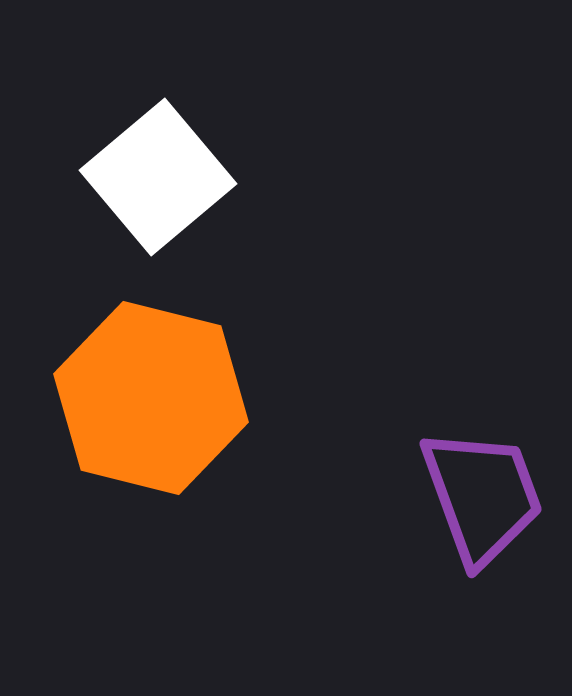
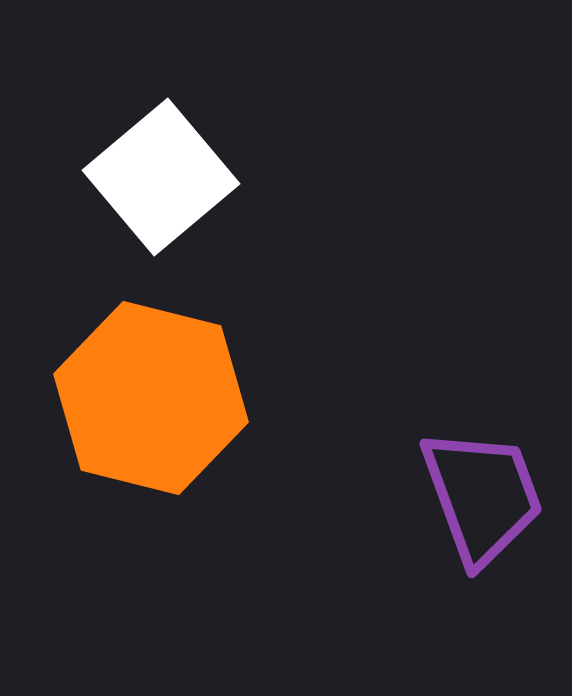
white square: moved 3 px right
